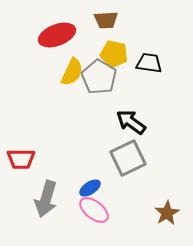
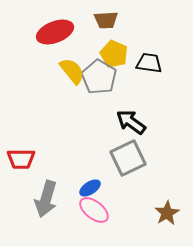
red ellipse: moved 2 px left, 3 px up
yellow pentagon: rotated 12 degrees clockwise
yellow semicircle: moved 1 px up; rotated 64 degrees counterclockwise
